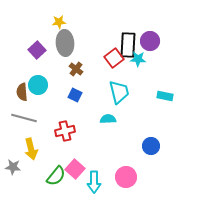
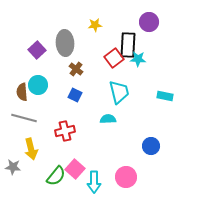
yellow star: moved 36 px right, 3 px down
purple circle: moved 1 px left, 19 px up
